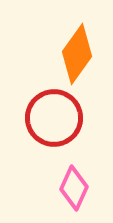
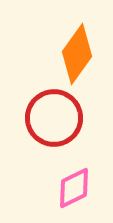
pink diamond: rotated 39 degrees clockwise
